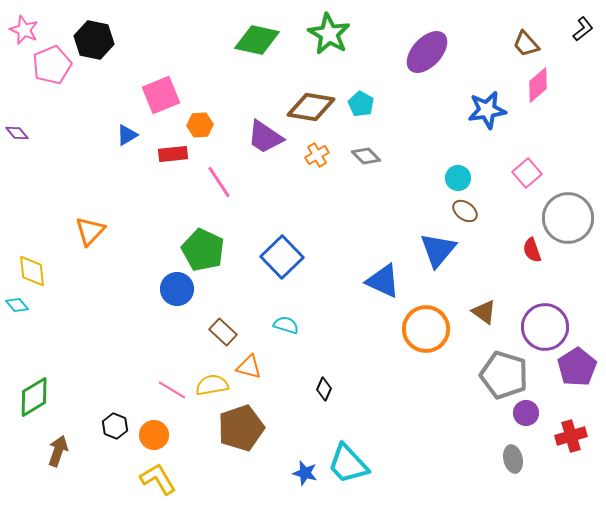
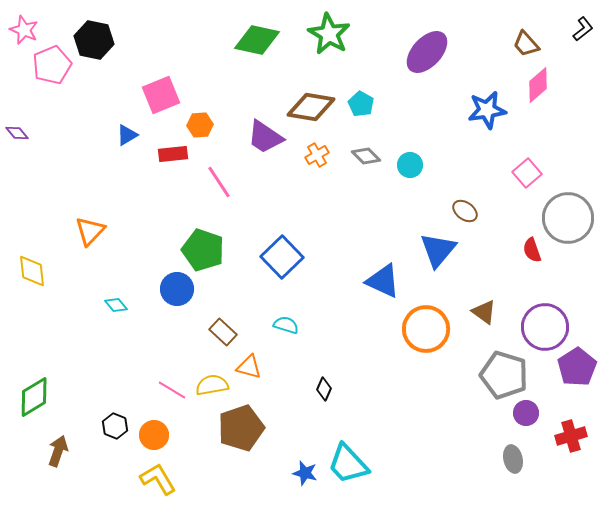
cyan circle at (458, 178): moved 48 px left, 13 px up
green pentagon at (203, 250): rotated 6 degrees counterclockwise
cyan diamond at (17, 305): moved 99 px right
